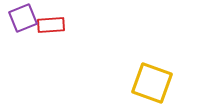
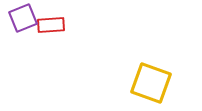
yellow square: moved 1 px left
